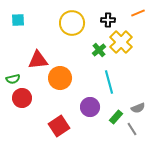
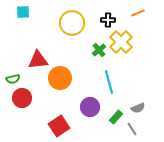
cyan square: moved 5 px right, 8 px up
